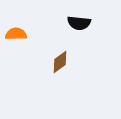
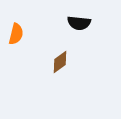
orange semicircle: rotated 105 degrees clockwise
